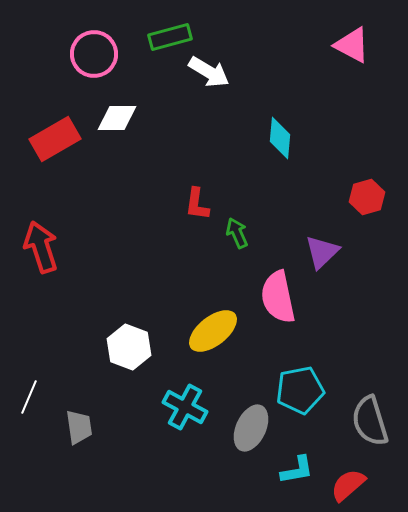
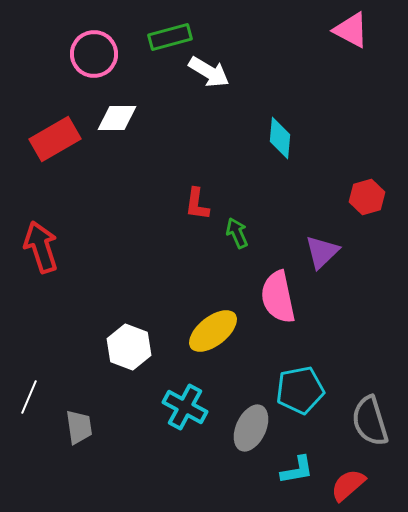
pink triangle: moved 1 px left, 15 px up
